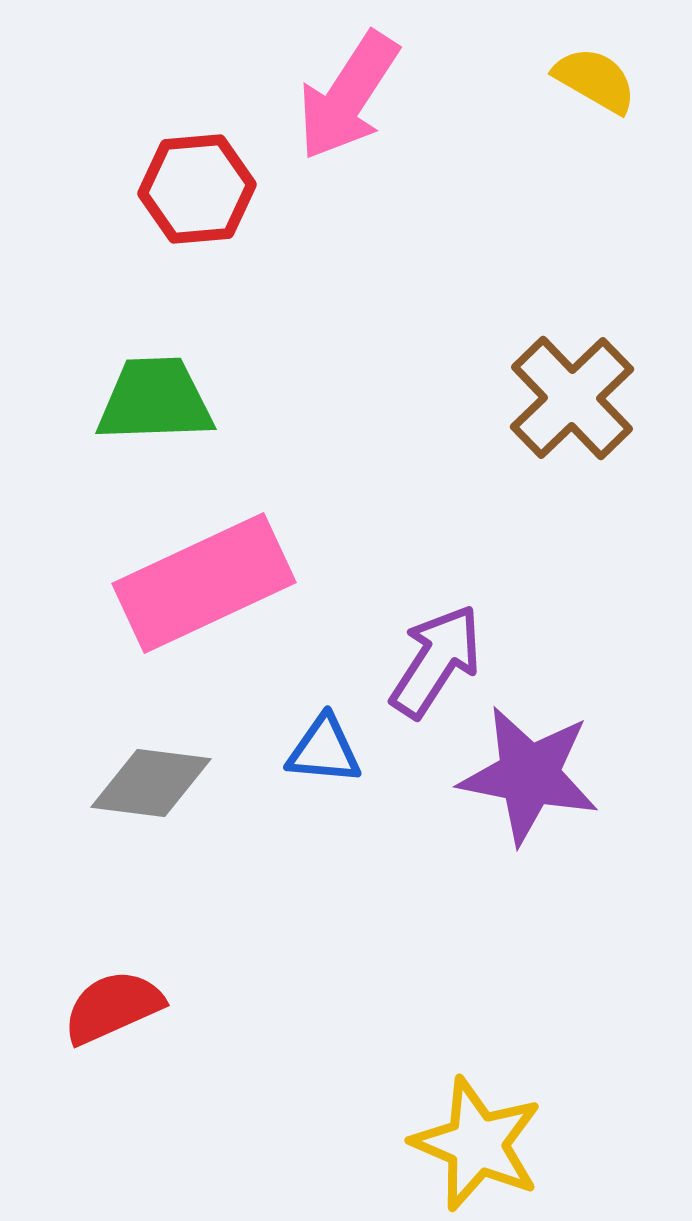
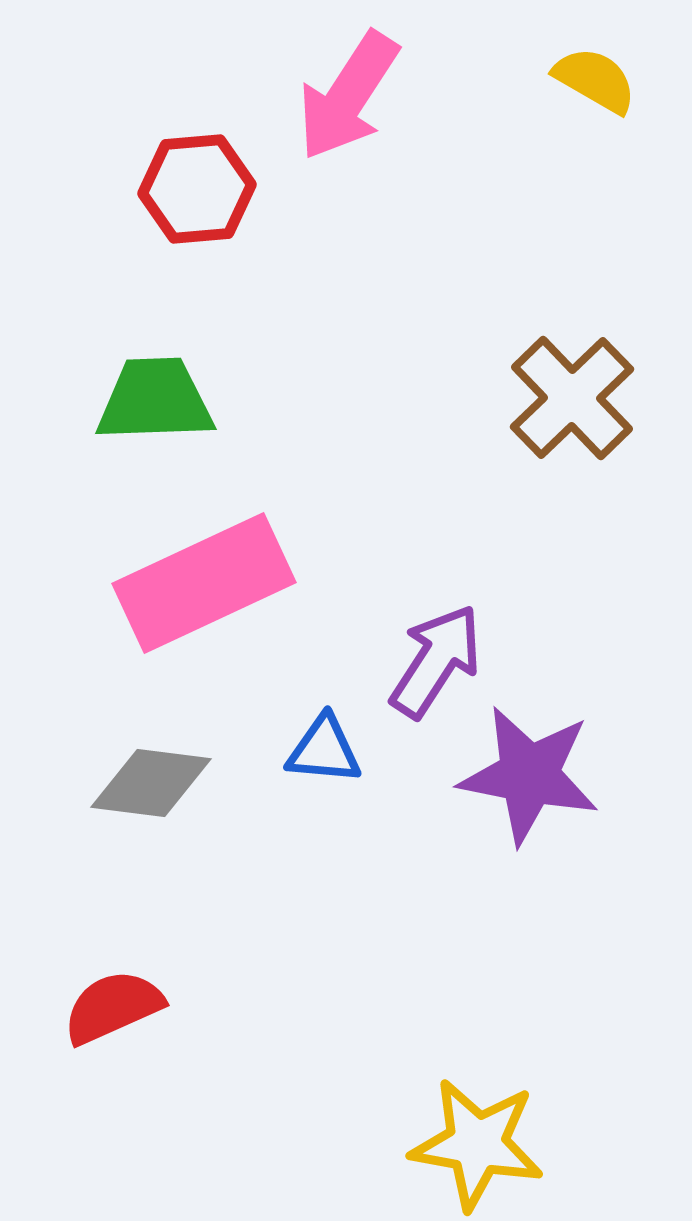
yellow star: rotated 13 degrees counterclockwise
